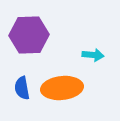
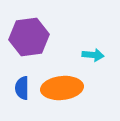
purple hexagon: moved 2 px down; rotated 6 degrees counterclockwise
blue semicircle: rotated 10 degrees clockwise
